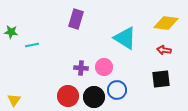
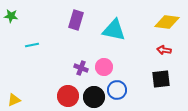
purple rectangle: moved 1 px down
yellow diamond: moved 1 px right, 1 px up
green star: moved 16 px up
cyan triangle: moved 11 px left, 8 px up; rotated 20 degrees counterclockwise
purple cross: rotated 16 degrees clockwise
yellow triangle: rotated 32 degrees clockwise
